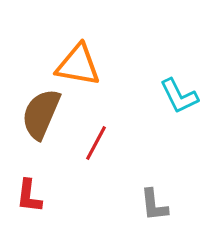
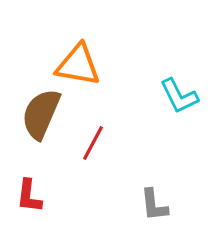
red line: moved 3 px left
